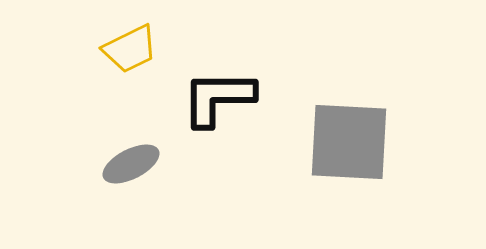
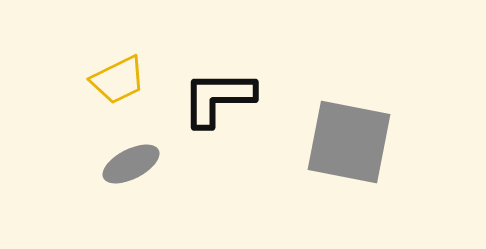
yellow trapezoid: moved 12 px left, 31 px down
gray square: rotated 8 degrees clockwise
